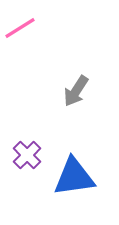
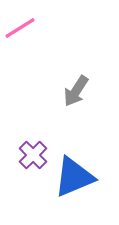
purple cross: moved 6 px right
blue triangle: rotated 15 degrees counterclockwise
